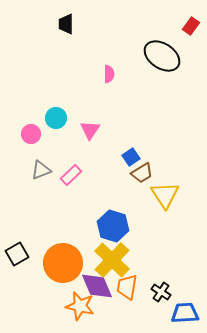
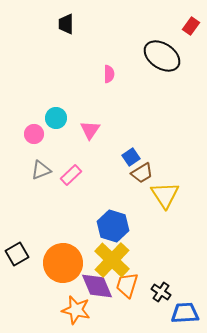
pink circle: moved 3 px right
orange trapezoid: moved 2 px up; rotated 8 degrees clockwise
orange star: moved 4 px left, 4 px down
